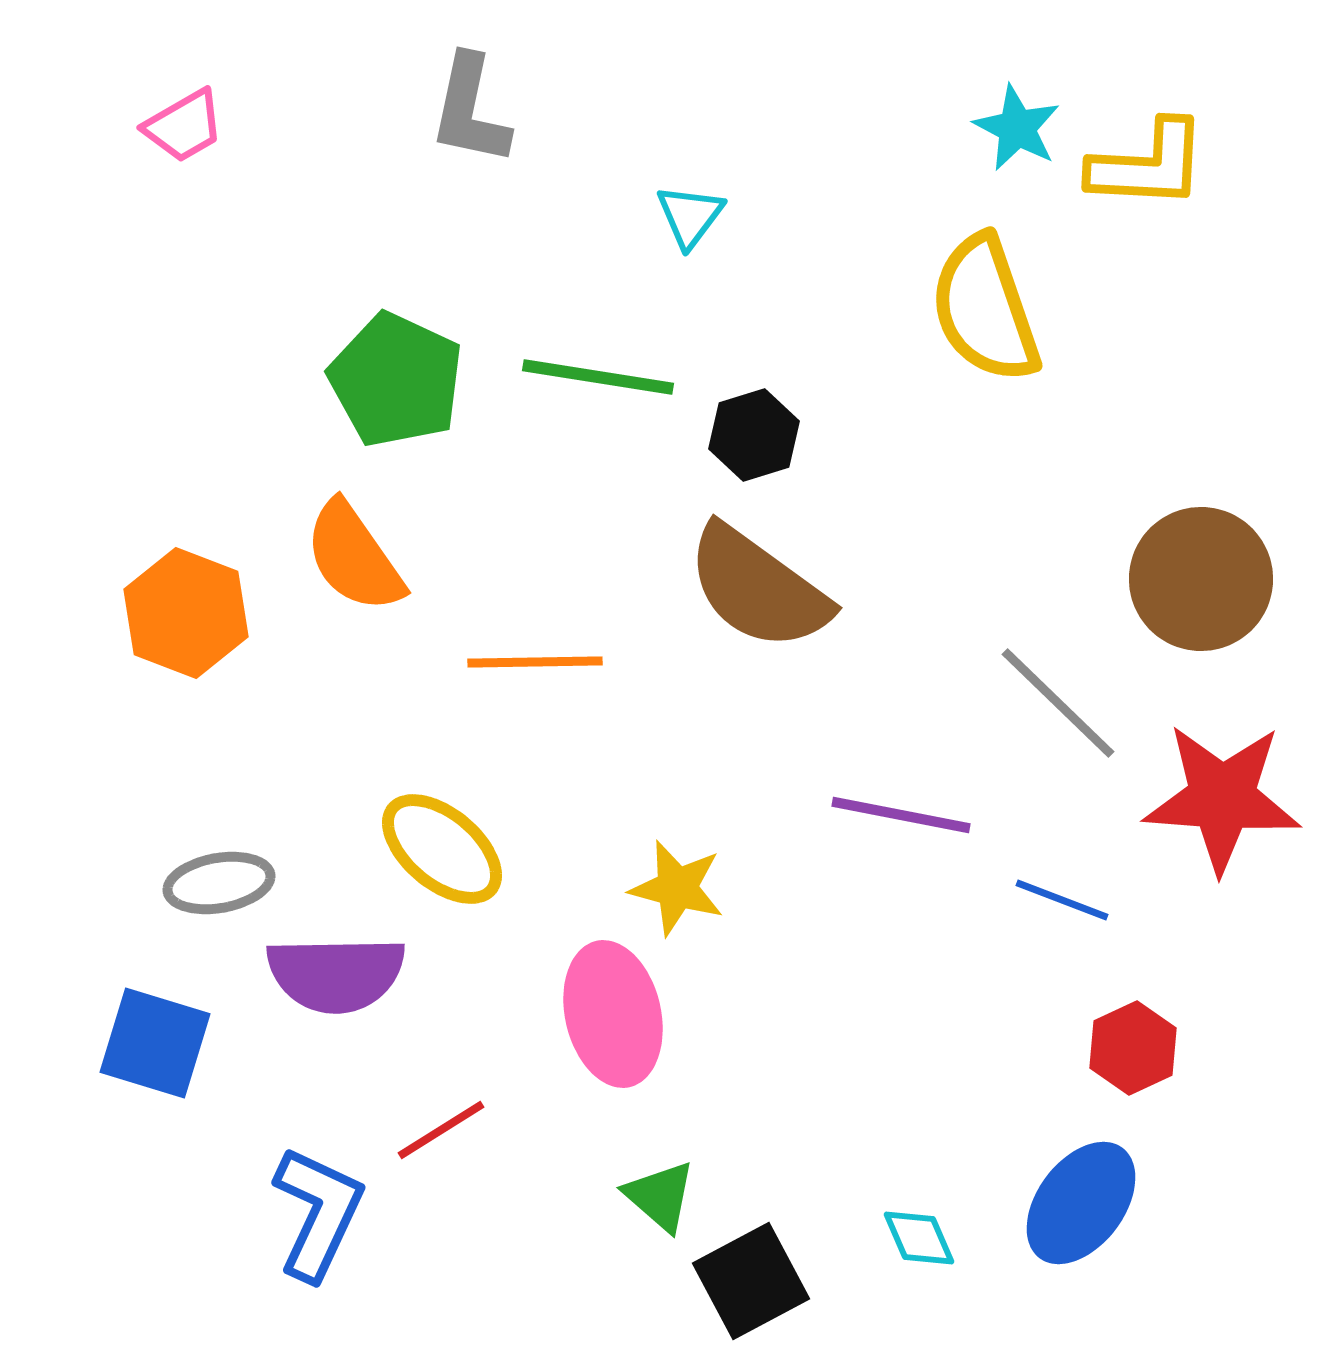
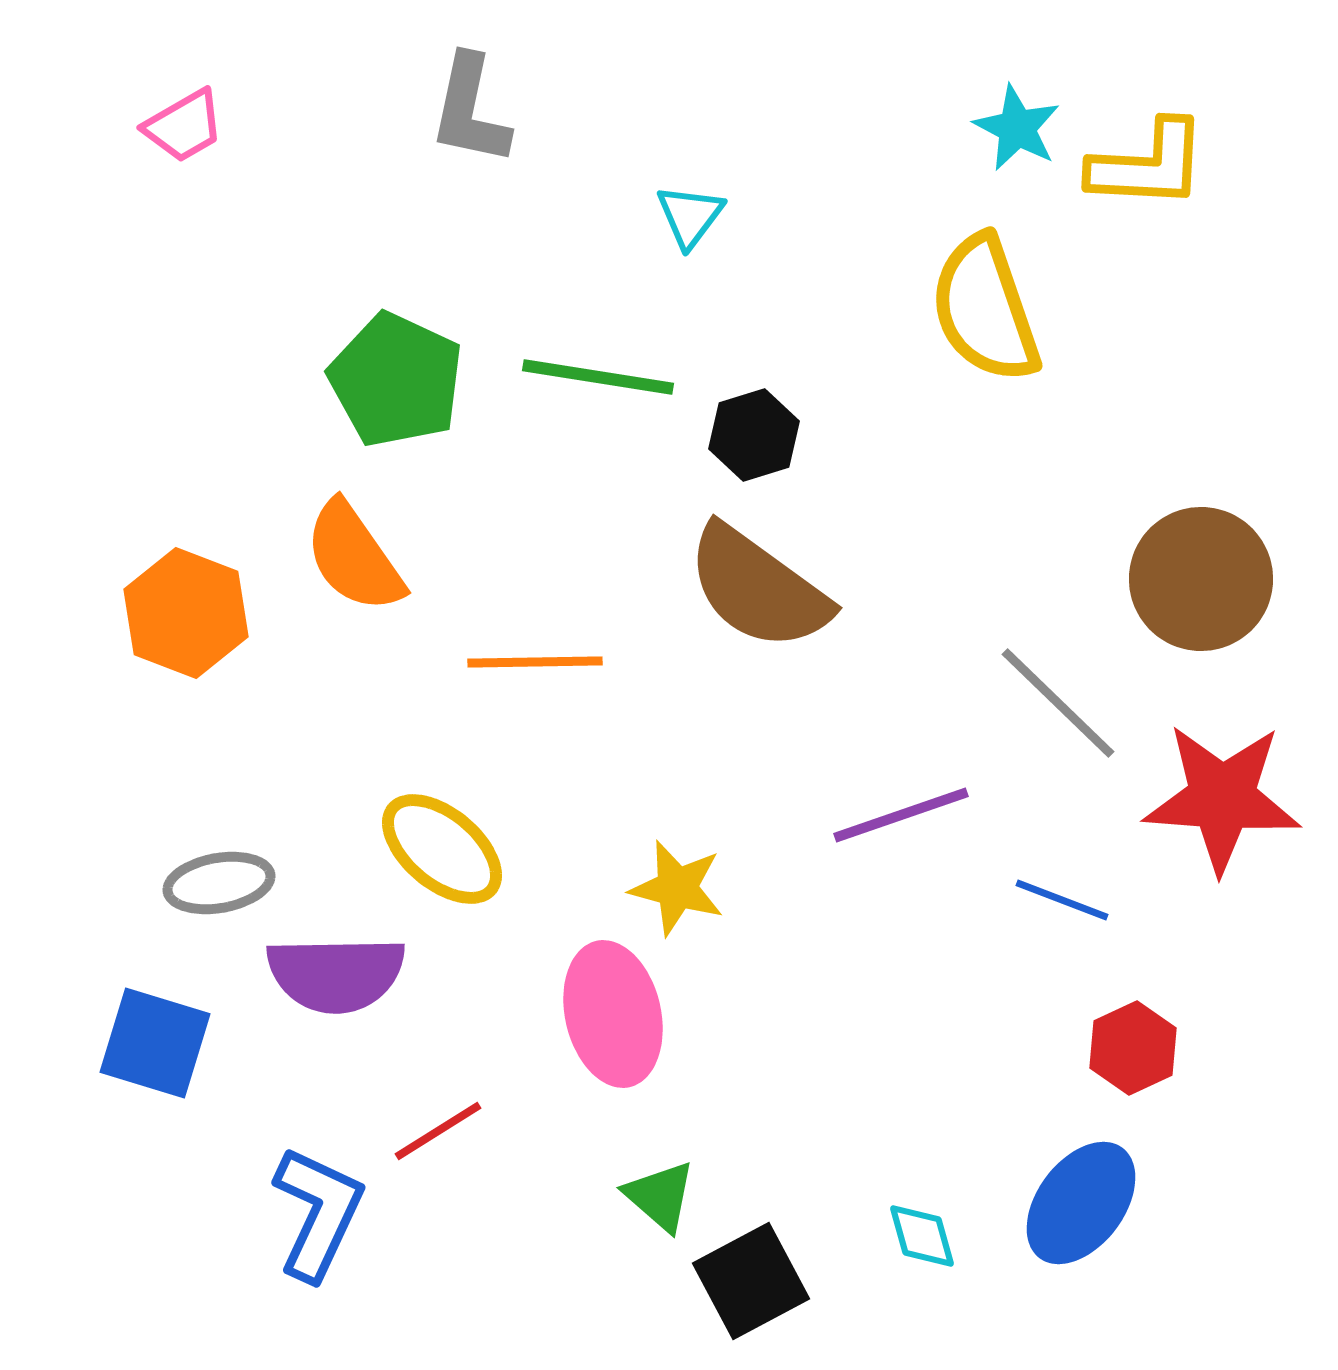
purple line: rotated 30 degrees counterclockwise
red line: moved 3 px left, 1 px down
cyan diamond: moved 3 px right, 2 px up; rotated 8 degrees clockwise
